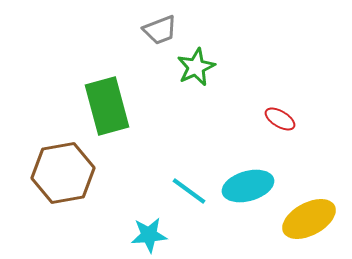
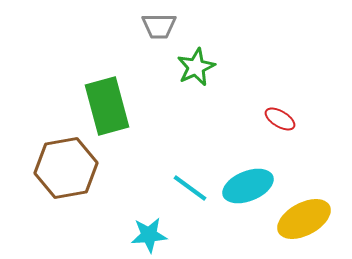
gray trapezoid: moved 1 px left, 4 px up; rotated 21 degrees clockwise
brown hexagon: moved 3 px right, 5 px up
cyan ellipse: rotated 6 degrees counterclockwise
cyan line: moved 1 px right, 3 px up
yellow ellipse: moved 5 px left
